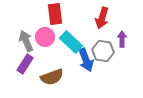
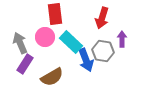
gray arrow: moved 6 px left, 2 px down
brown semicircle: rotated 10 degrees counterclockwise
